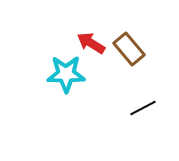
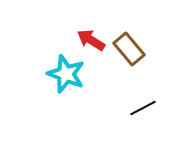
red arrow: moved 3 px up
cyan star: rotated 21 degrees clockwise
